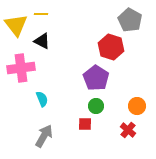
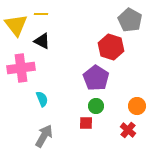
red square: moved 1 px right, 1 px up
